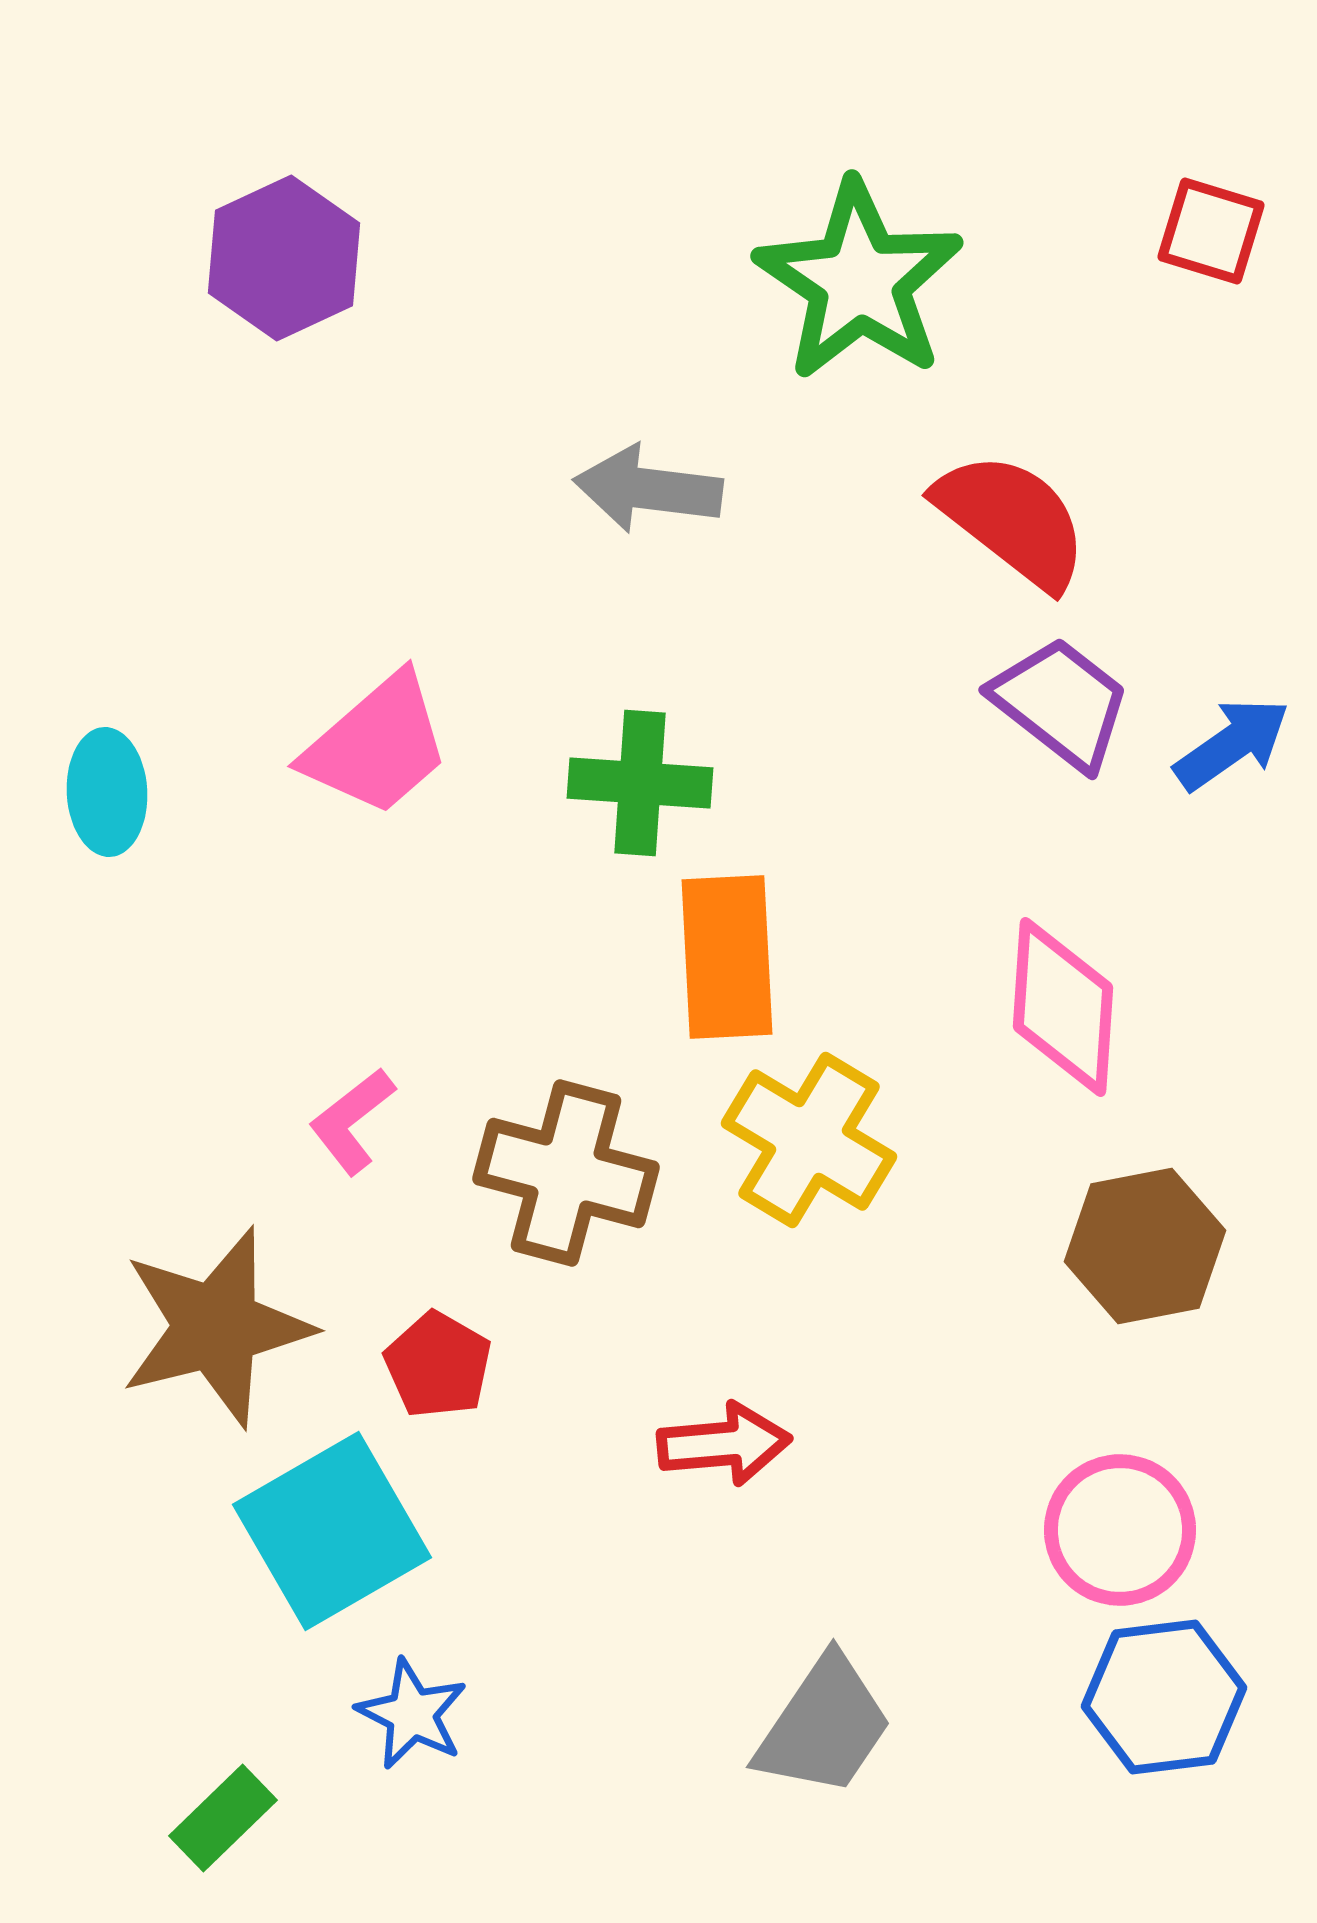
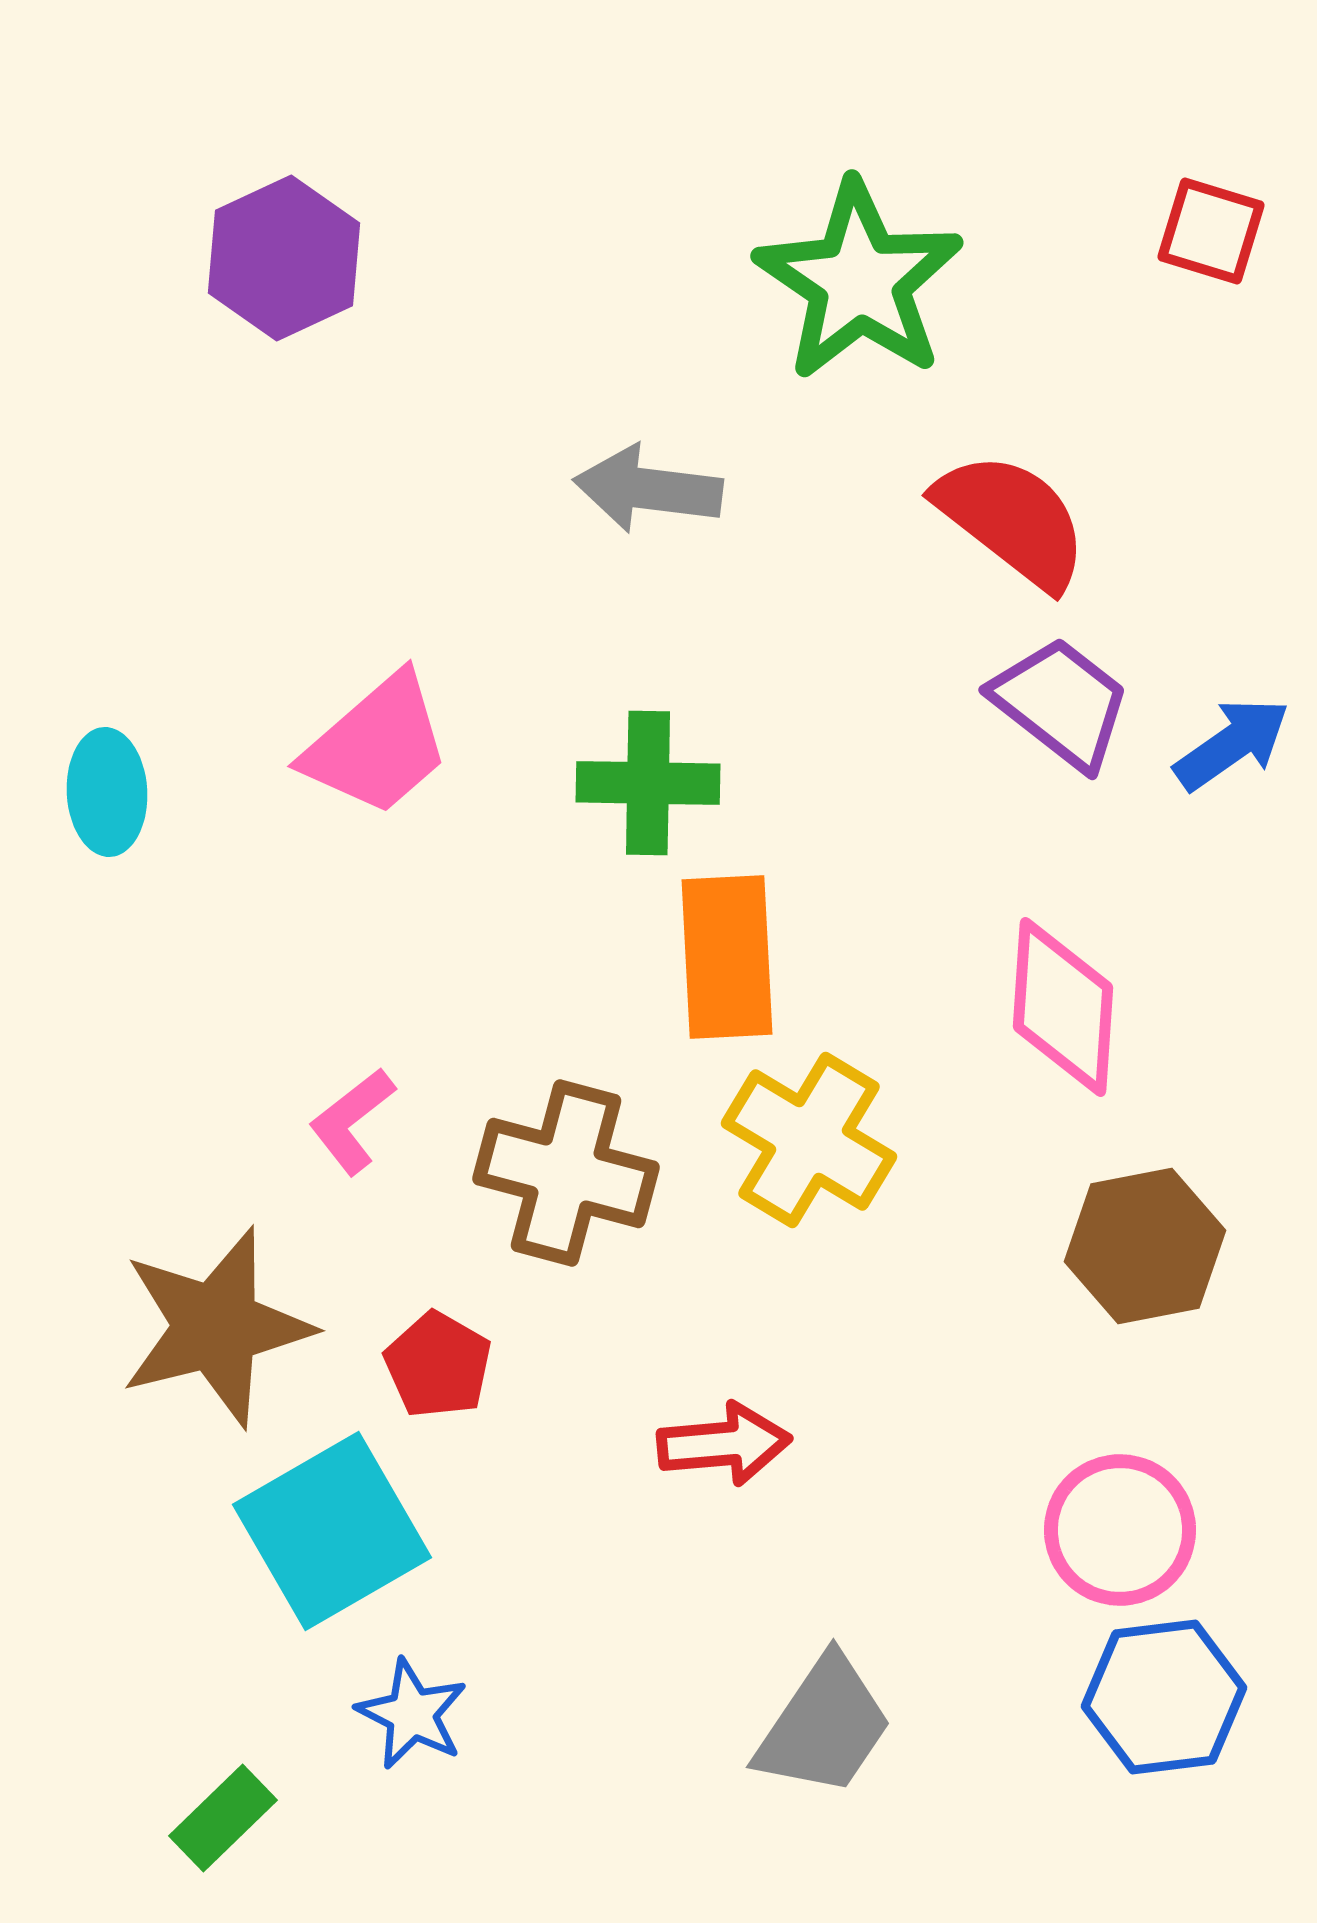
green cross: moved 8 px right; rotated 3 degrees counterclockwise
